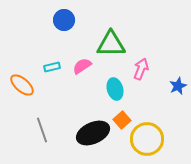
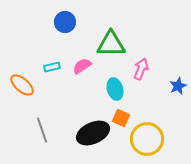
blue circle: moved 1 px right, 2 px down
orange square: moved 1 px left, 2 px up; rotated 24 degrees counterclockwise
